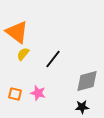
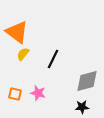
black line: rotated 12 degrees counterclockwise
